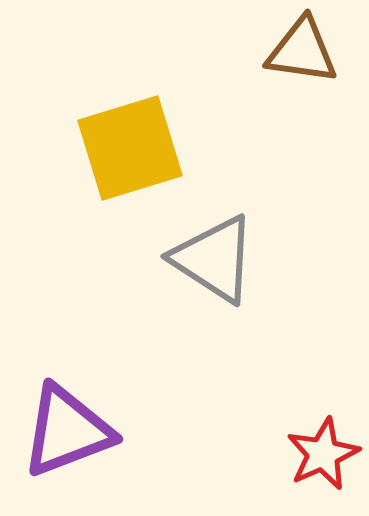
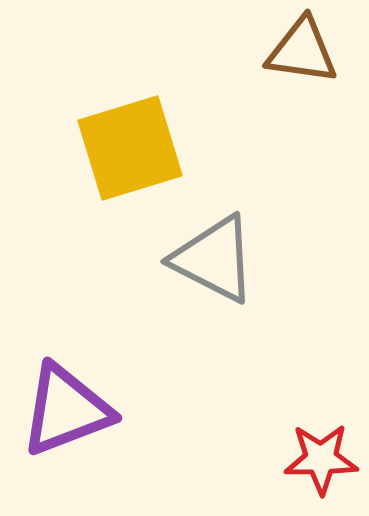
gray triangle: rotated 6 degrees counterclockwise
purple triangle: moved 1 px left, 21 px up
red star: moved 2 px left, 5 px down; rotated 24 degrees clockwise
